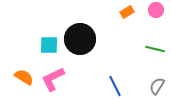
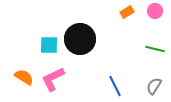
pink circle: moved 1 px left, 1 px down
gray semicircle: moved 3 px left
